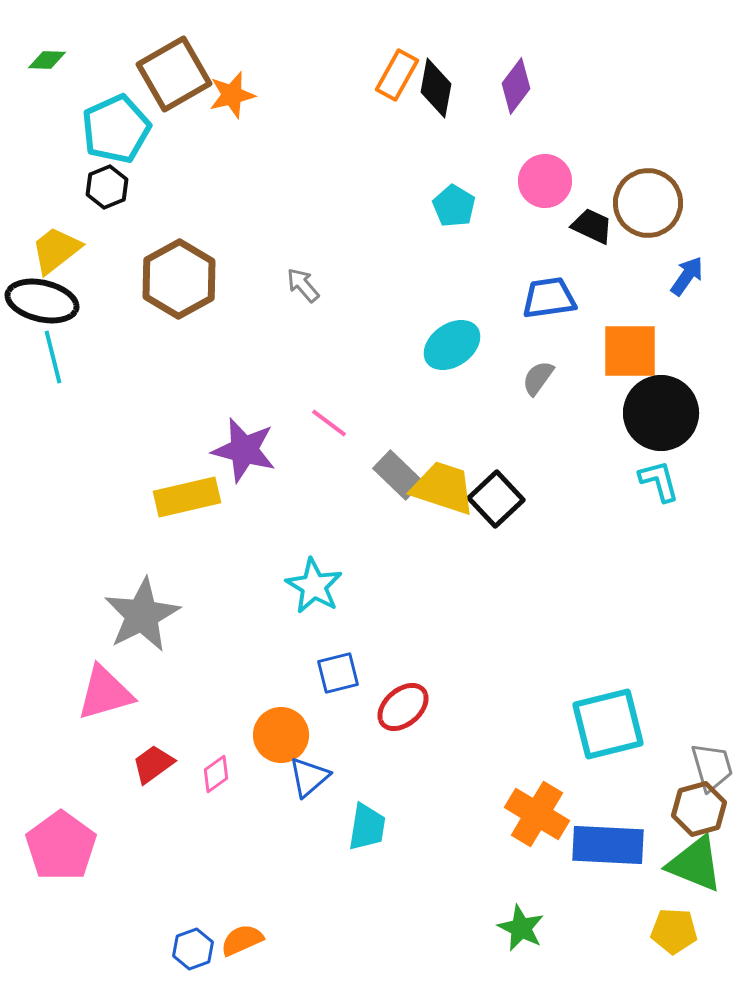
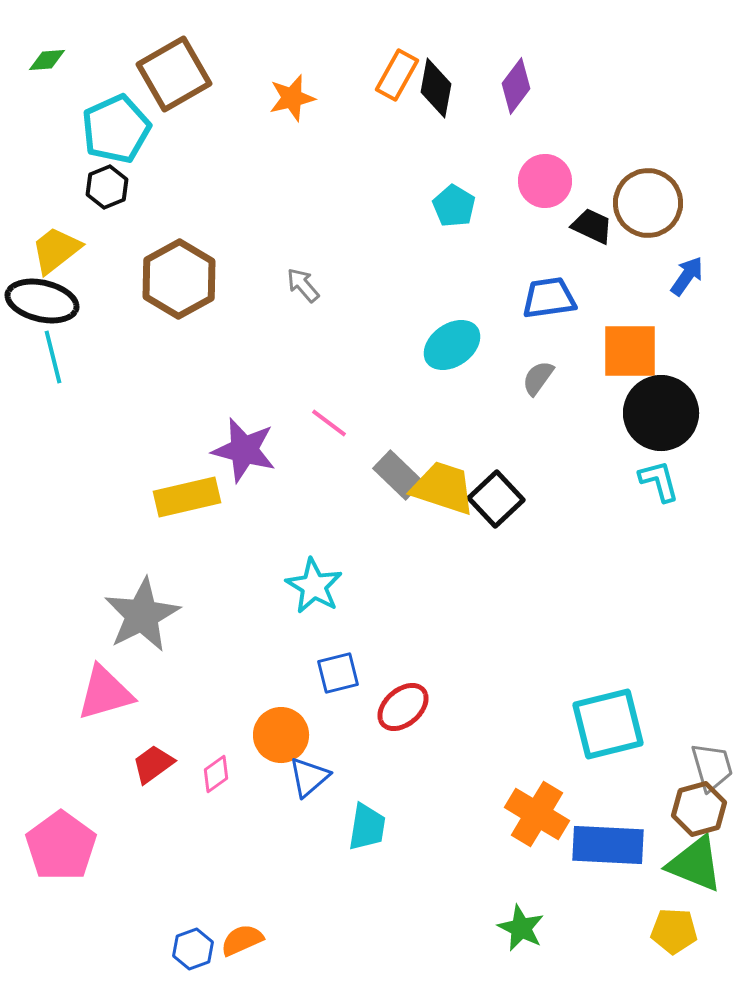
green diamond at (47, 60): rotated 6 degrees counterclockwise
orange star at (232, 95): moved 60 px right, 3 px down
